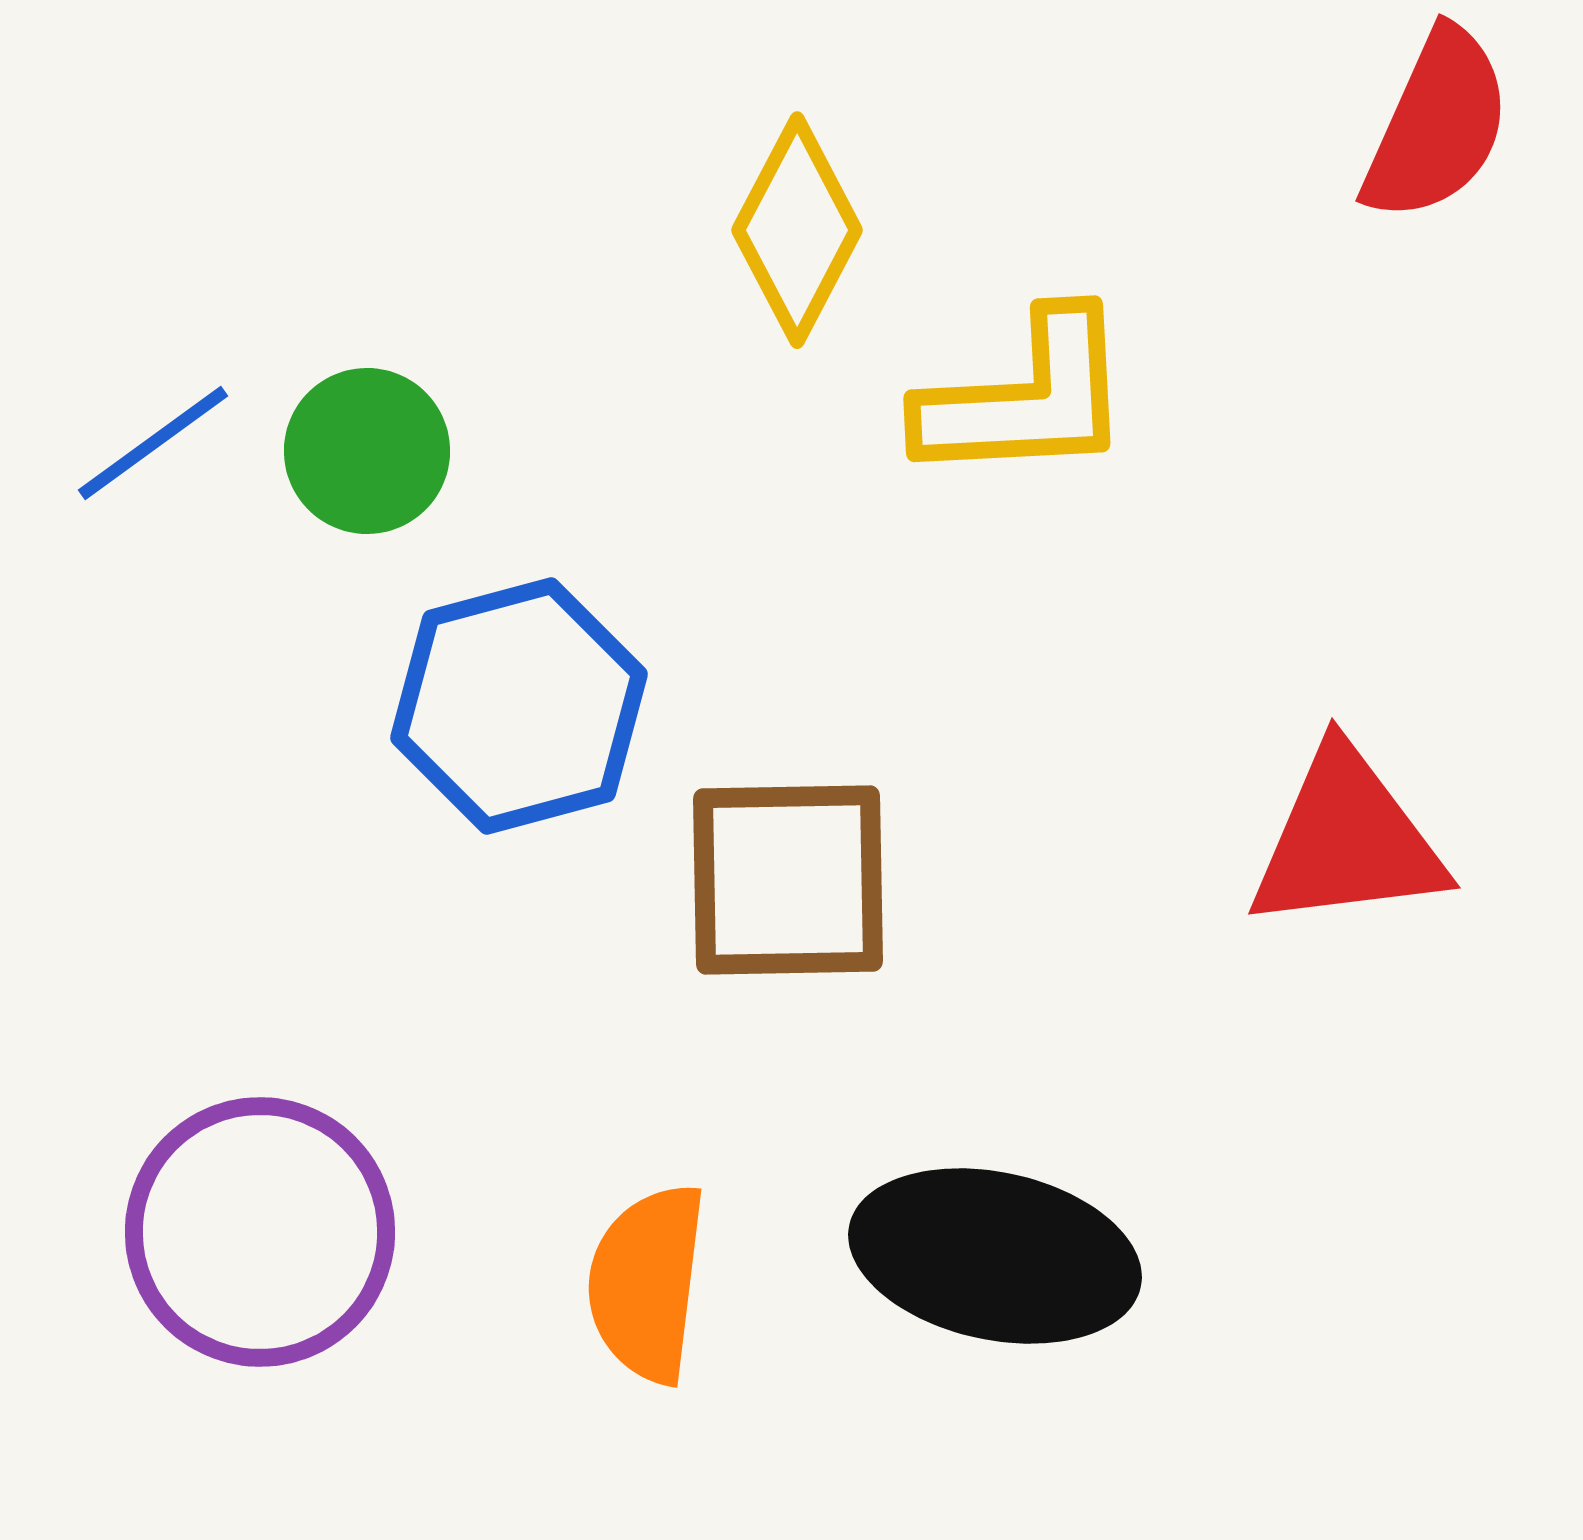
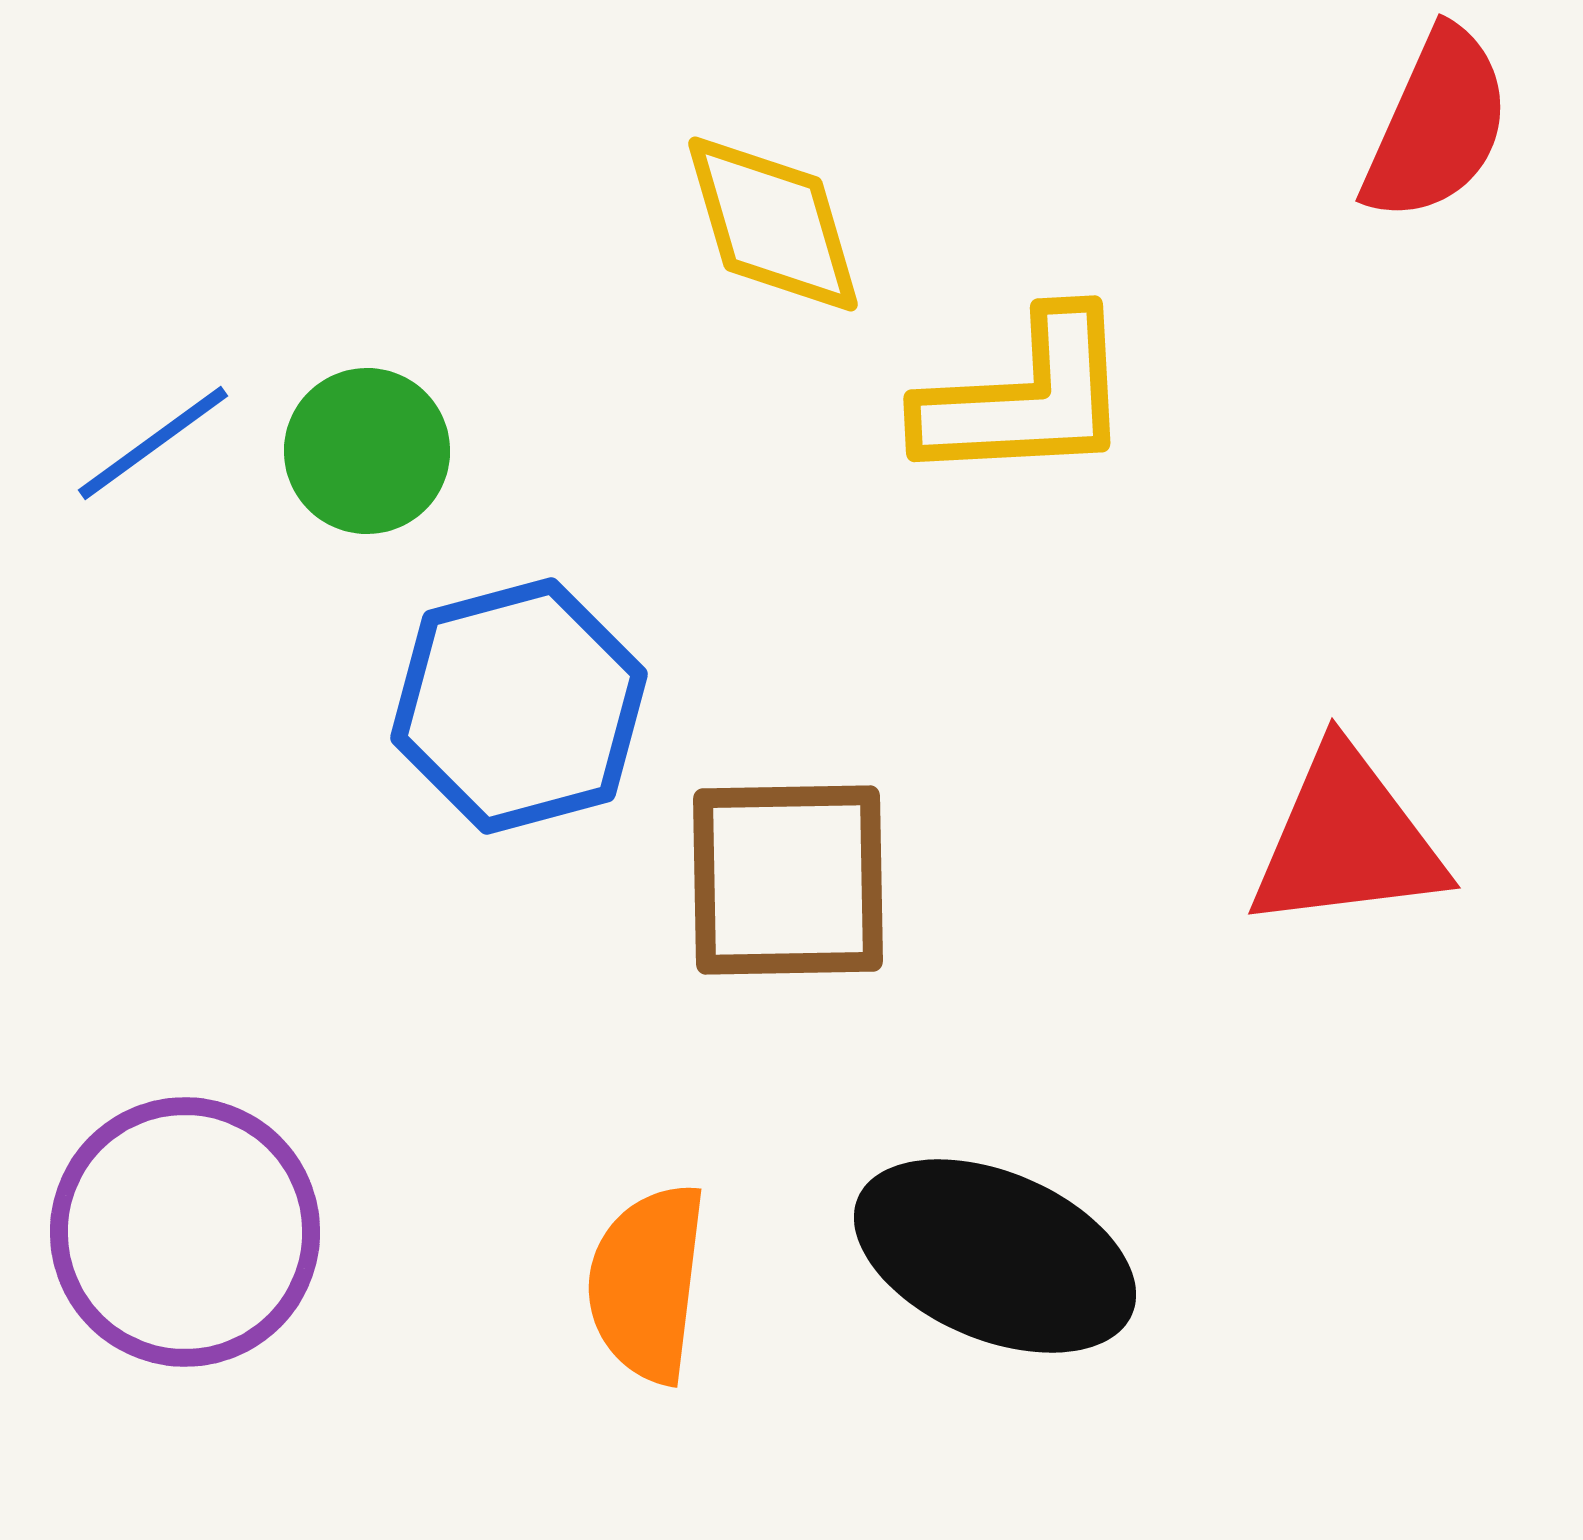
yellow diamond: moved 24 px left, 6 px up; rotated 44 degrees counterclockwise
purple circle: moved 75 px left
black ellipse: rotated 11 degrees clockwise
